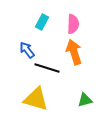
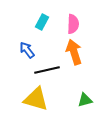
black line: moved 2 px down; rotated 30 degrees counterclockwise
